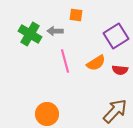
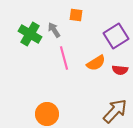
gray arrow: moved 1 px left, 1 px up; rotated 56 degrees clockwise
pink line: moved 1 px left, 3 px up
